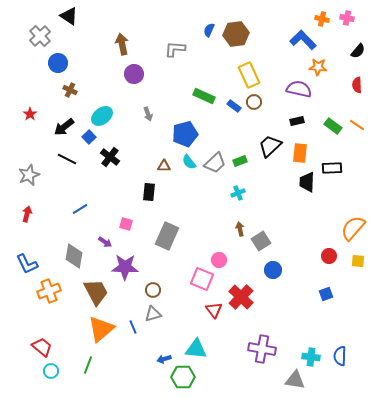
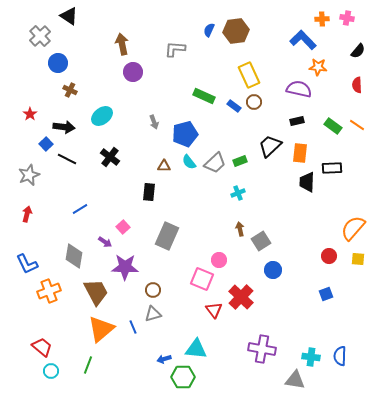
orange cross at (322, 19): rotated 16 degrees counterclockwise
brown hexagon at (236, 34): moved 3 px up
purple circle at (134, 74): moved 1 px left, 2 px up
gray arrow at (148, 114): moved 6 px right, 8 px down
black arrow at (64, 127): rotated 135 degrees counterclockwise
blue square at (89, 137): moved 43 px left, 7 px down
pink square at (126, 224): moved 3 px left, 3 px down; rotated 32 degrees clockwise
yellow square at (358, 261): moved 2 px up
